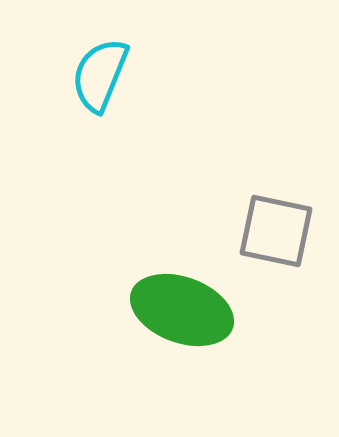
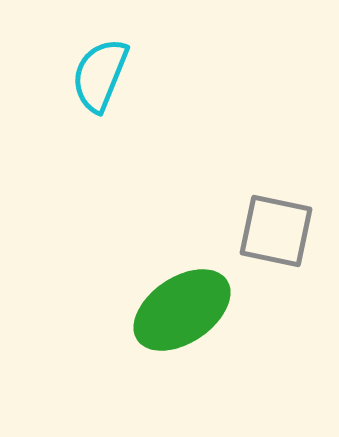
green ellipse: rotated 54 degrees counterclockwise
